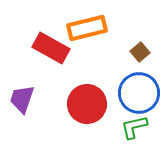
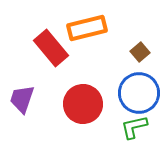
red rectangle: rotated 21 degrees clockwise
red circle: moved 4 px left
